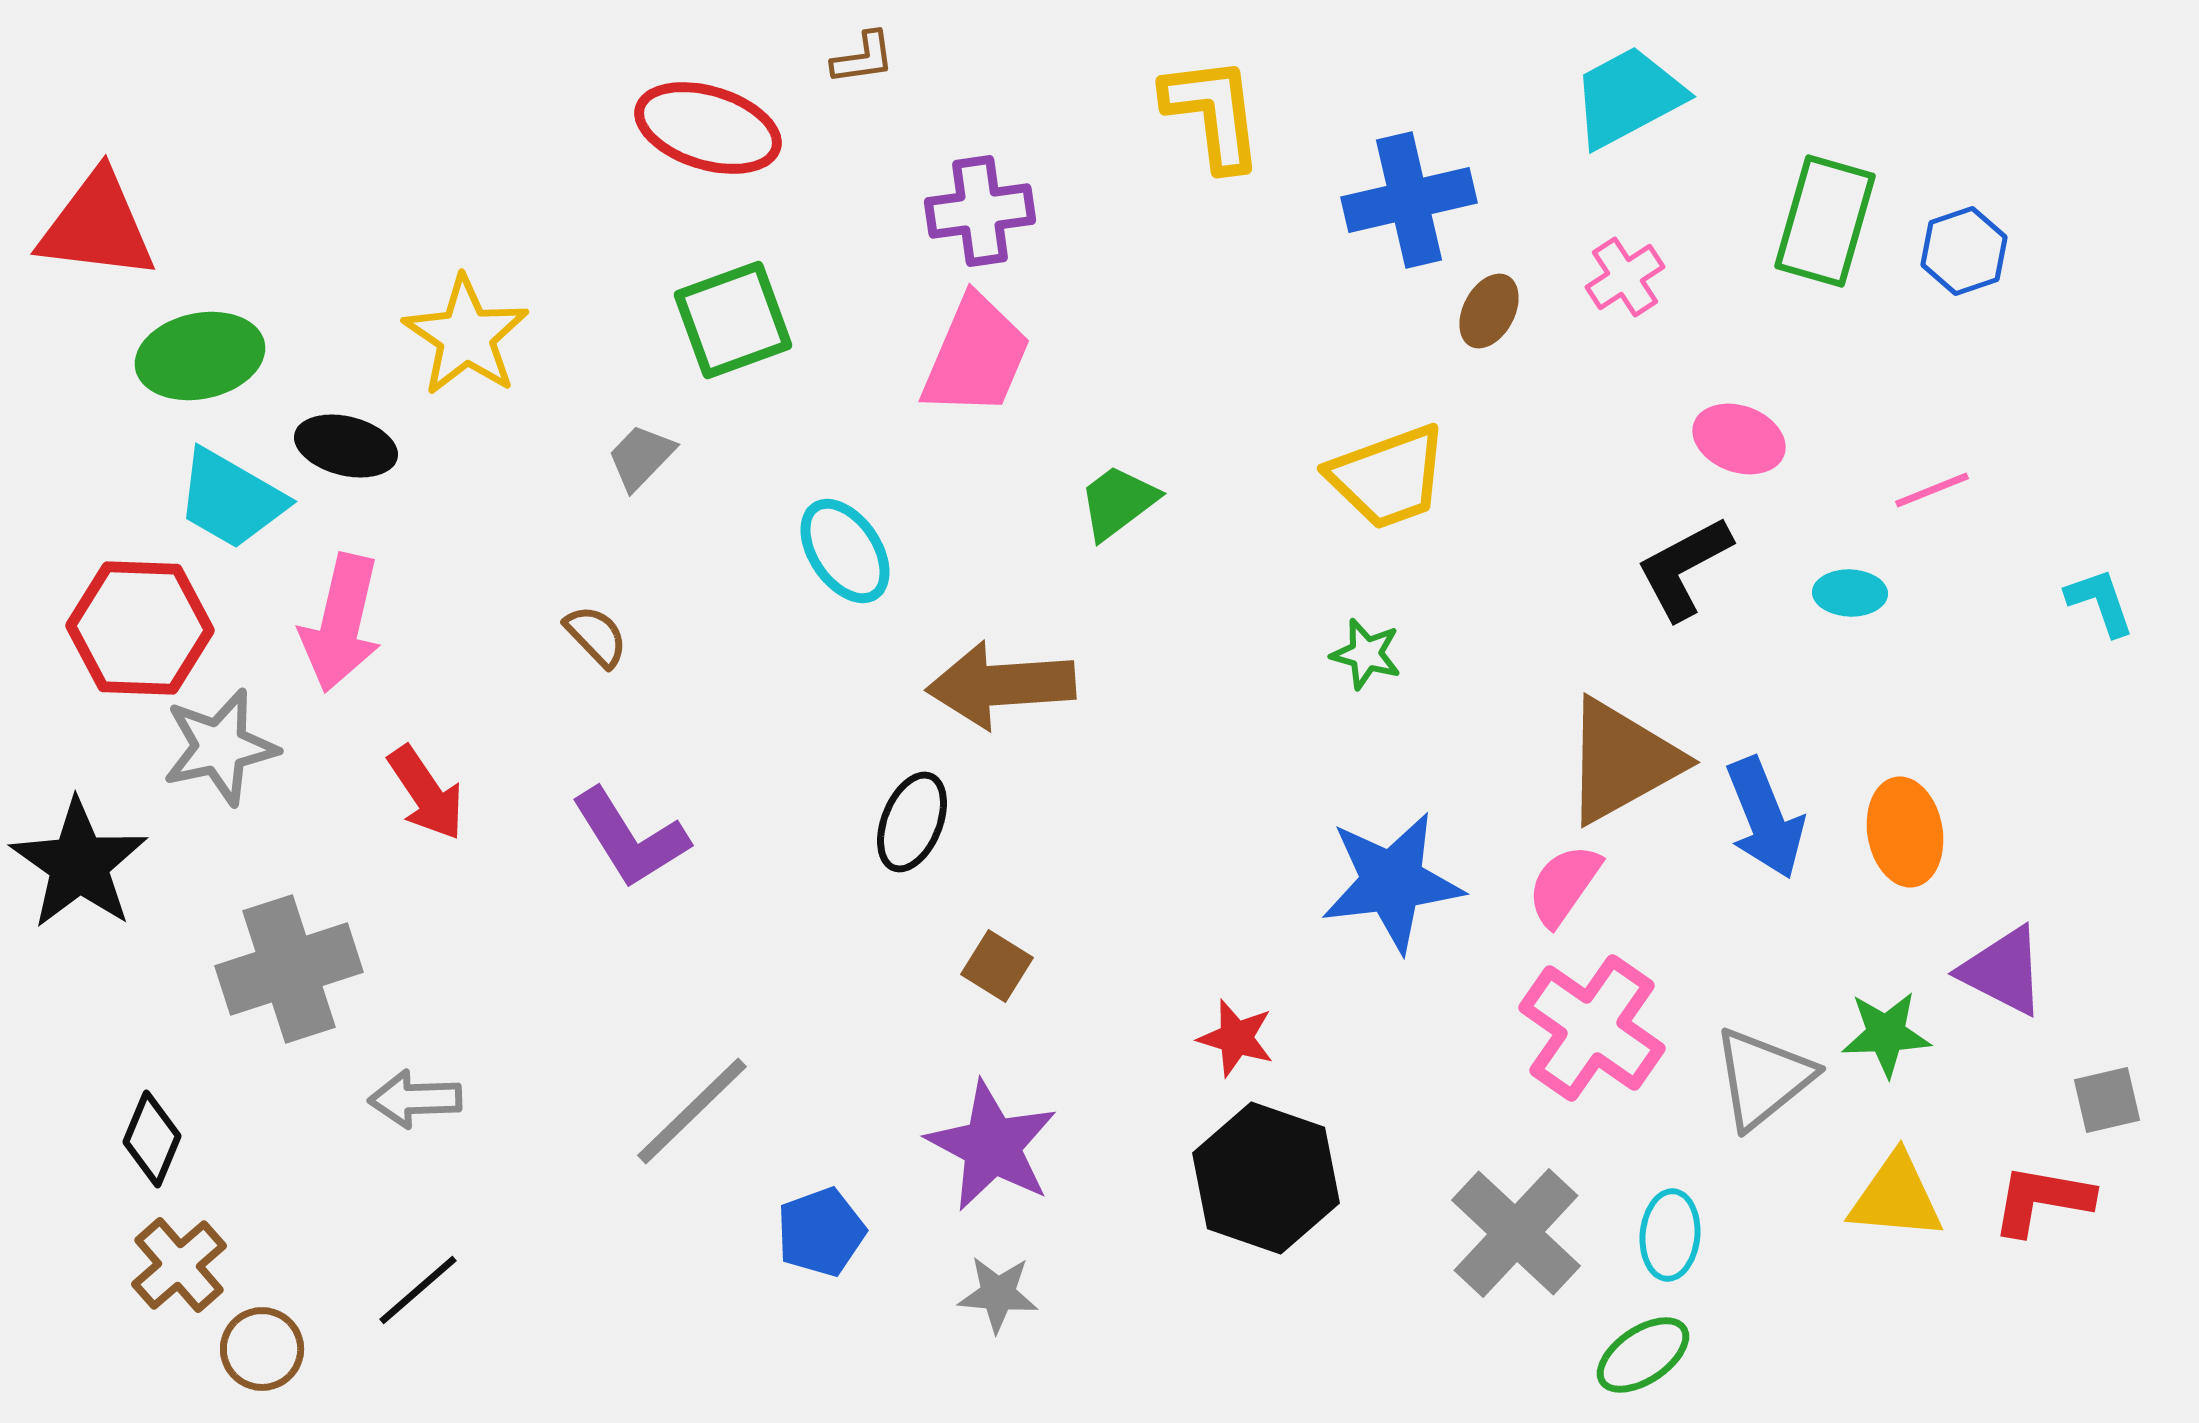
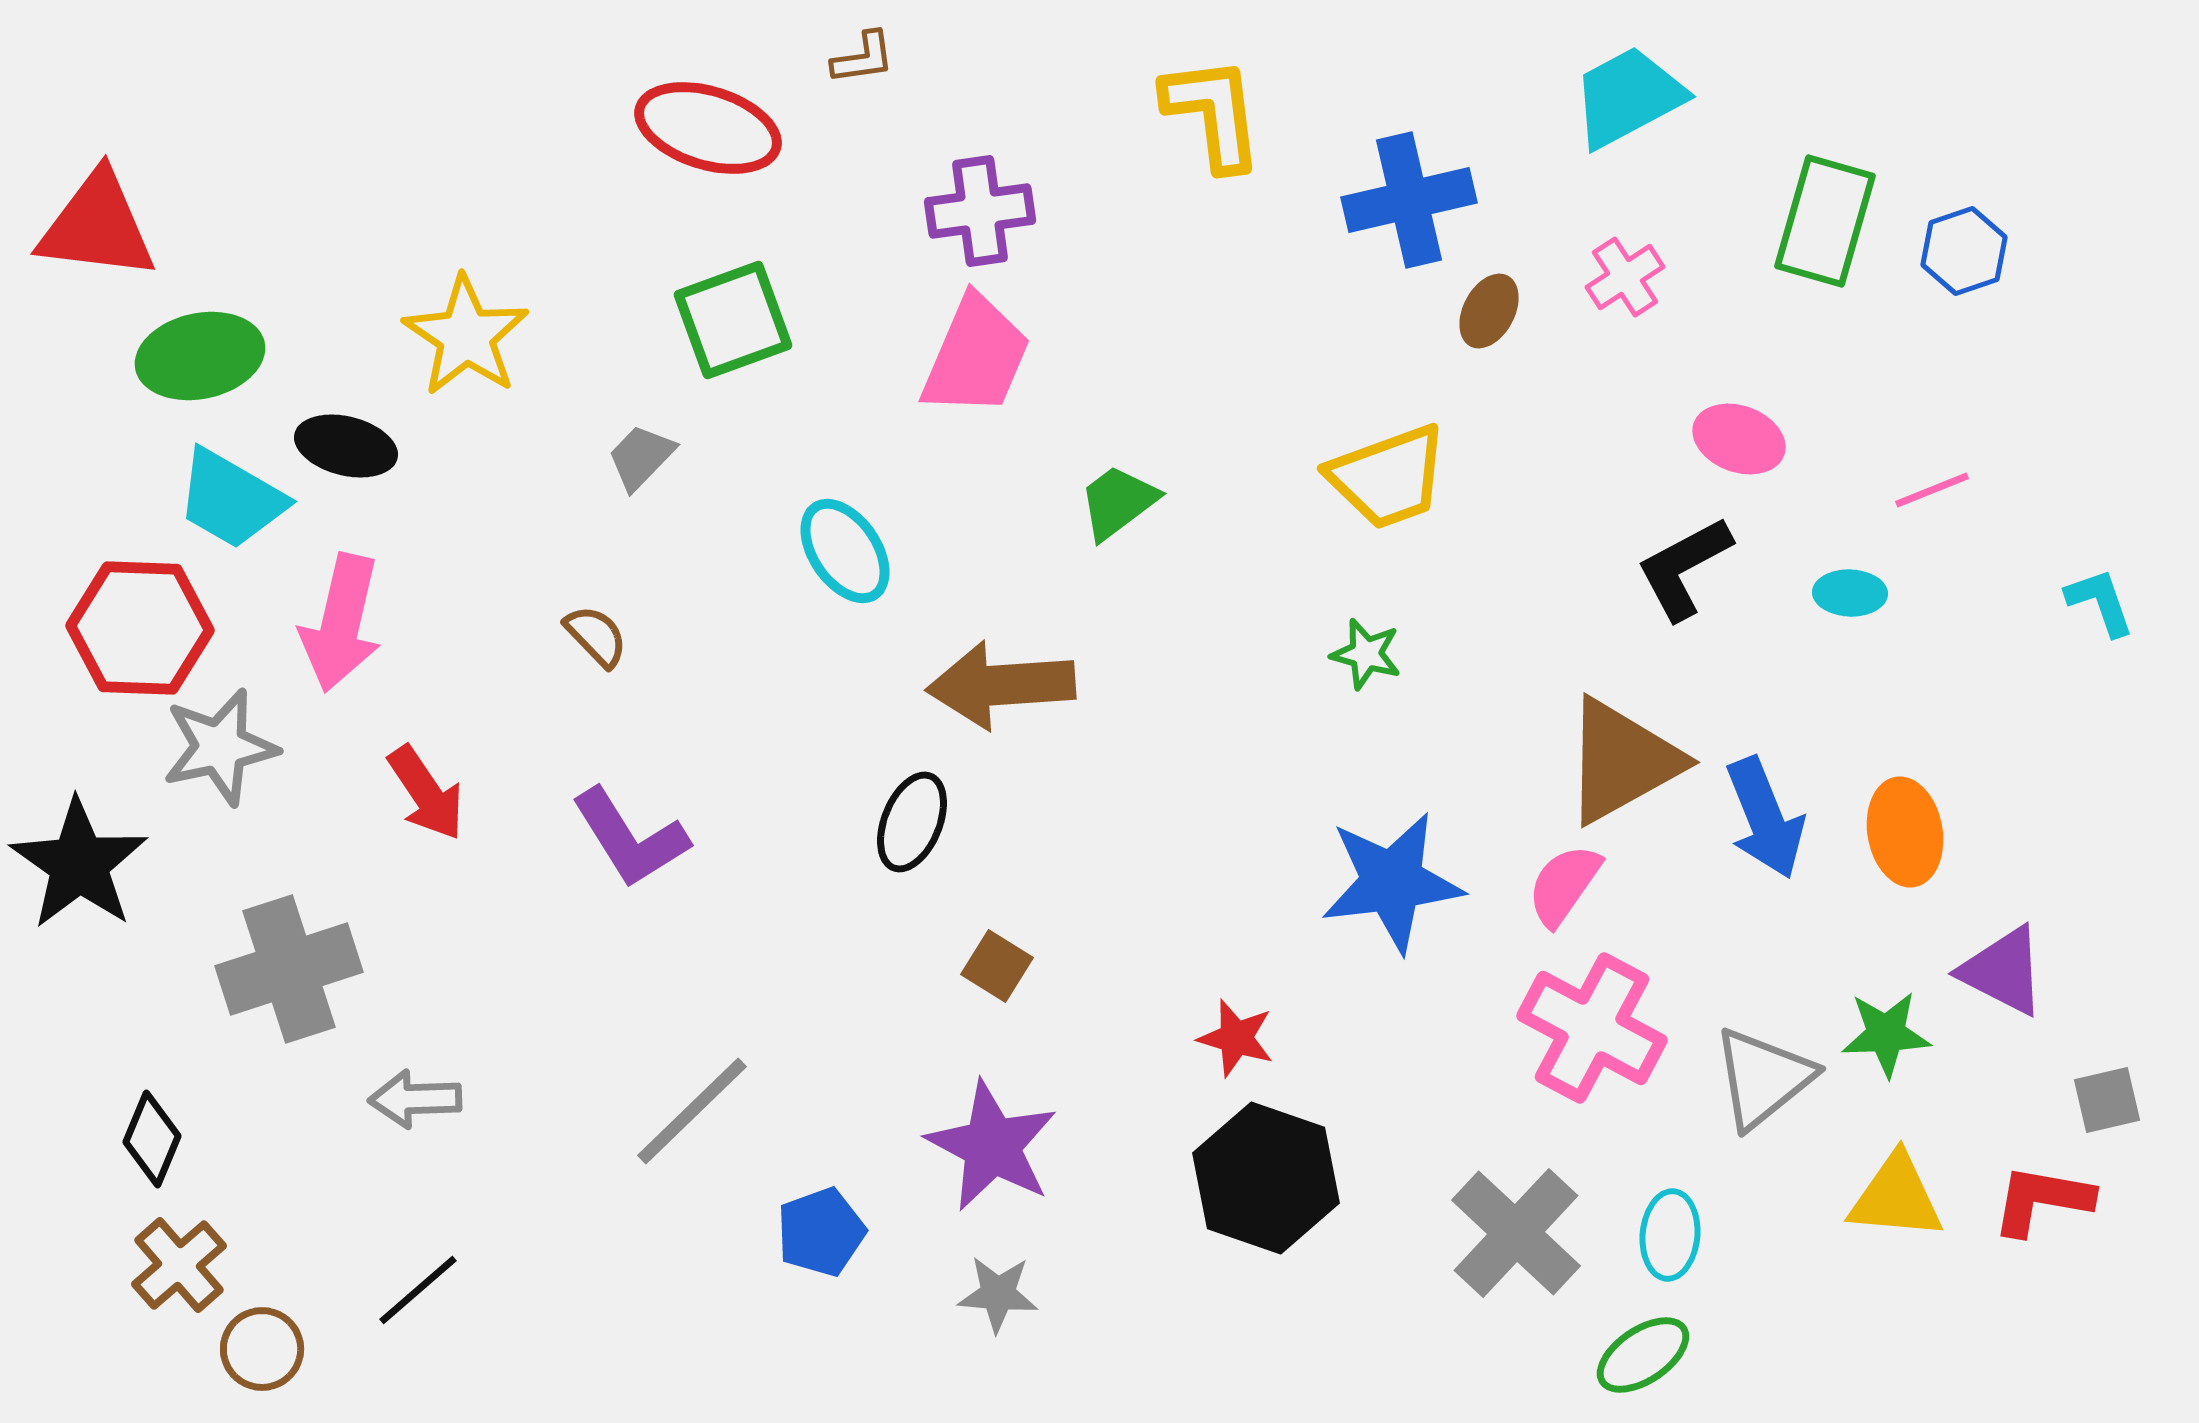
pink cross at (1592, 1028): rotated 7 degrees counterclockwise
